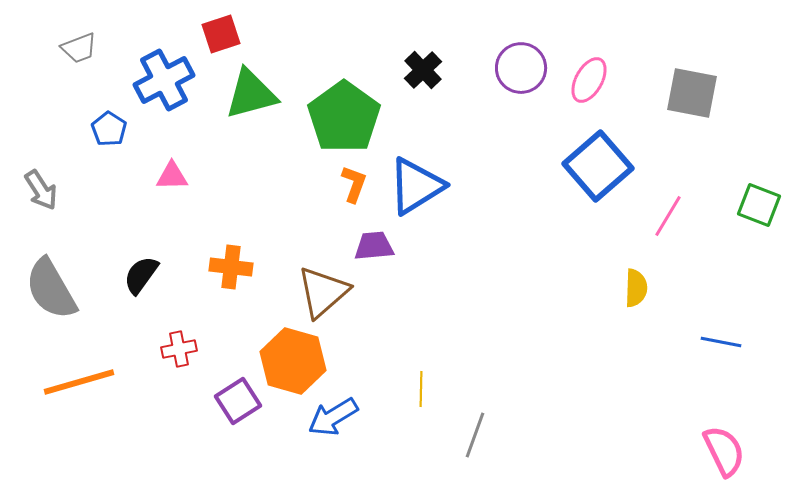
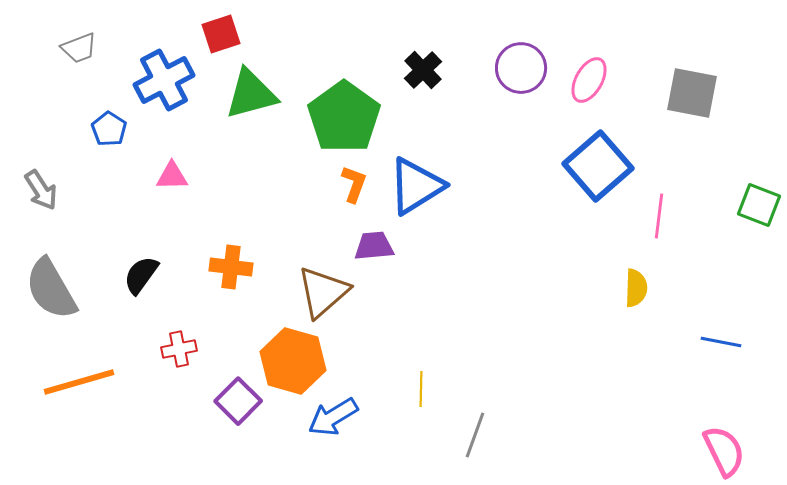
pink line: moved 9 px left; rotated 24 degrees counterclockwise
purple square: rotated 12 degrees counterclockwise
